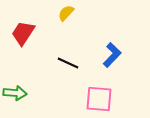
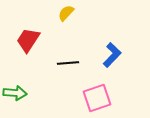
red trapezoid: moved 5 px right, 7 px down
black line: rotated 30 degrees counterclockwise
pink square: moved 2 px left, 1 px up; rotated 24 degrees counterclockwise
